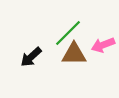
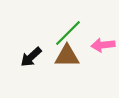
pink arrow: rotated 15 degrees clockwise
brown triangle: moved 7 px left, 2 px down
